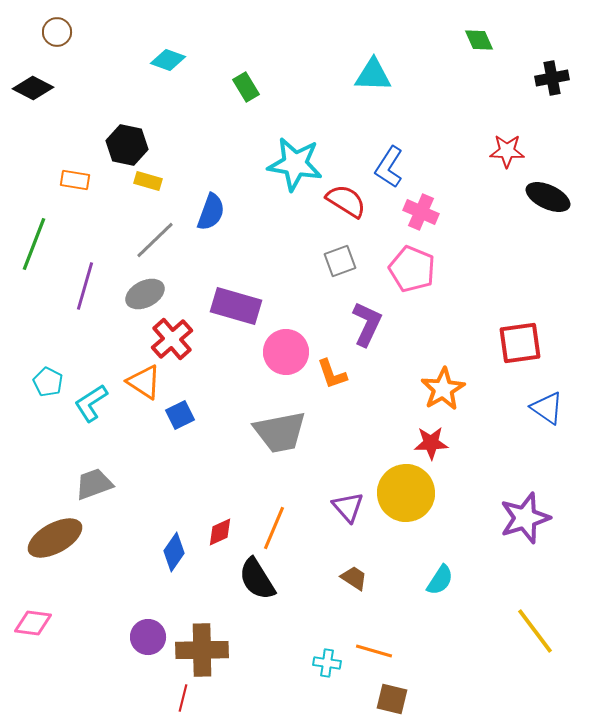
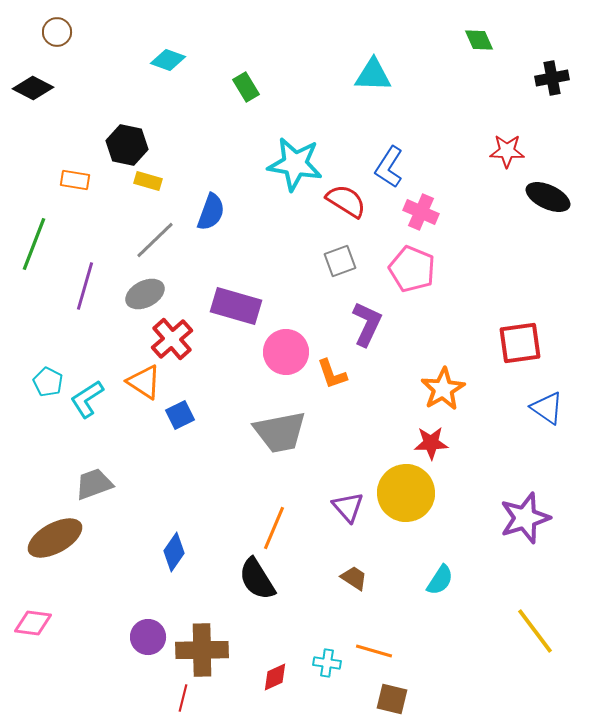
cyan L-shape at (91, 403): moved 4 px left, 4 px up
red diamond at (220, 532): moved 55 px right, 145 px down
